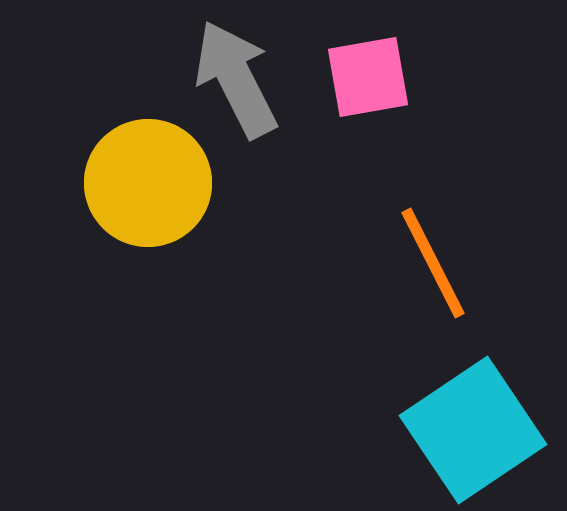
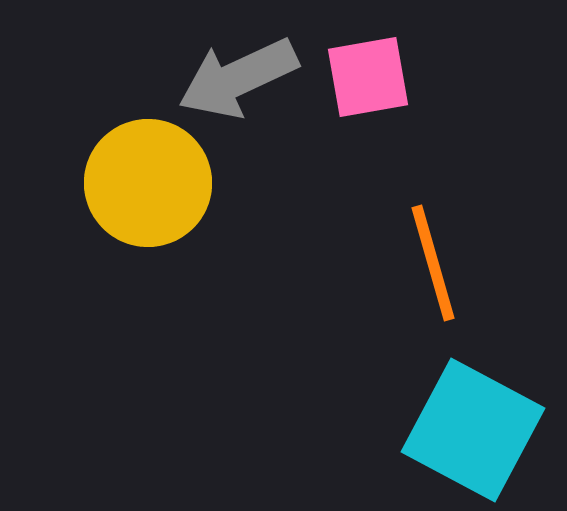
gray arrow: moved 2 px right, 1 px up; rotated 88 degrees counterclockwise
orange line: rotated 11 degrees clockwise
cyan square: rotated 28 degrees counterclockwise
